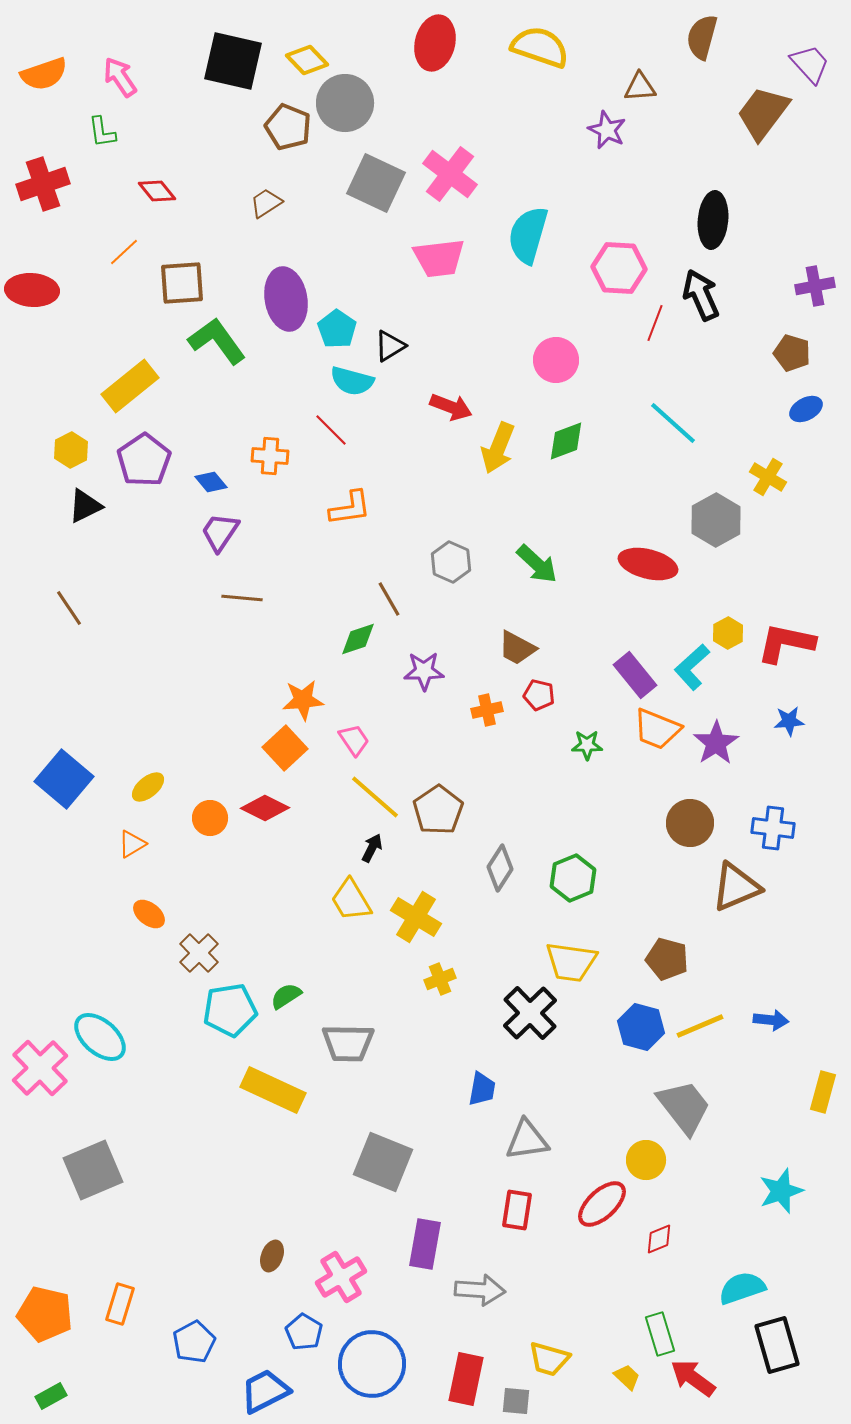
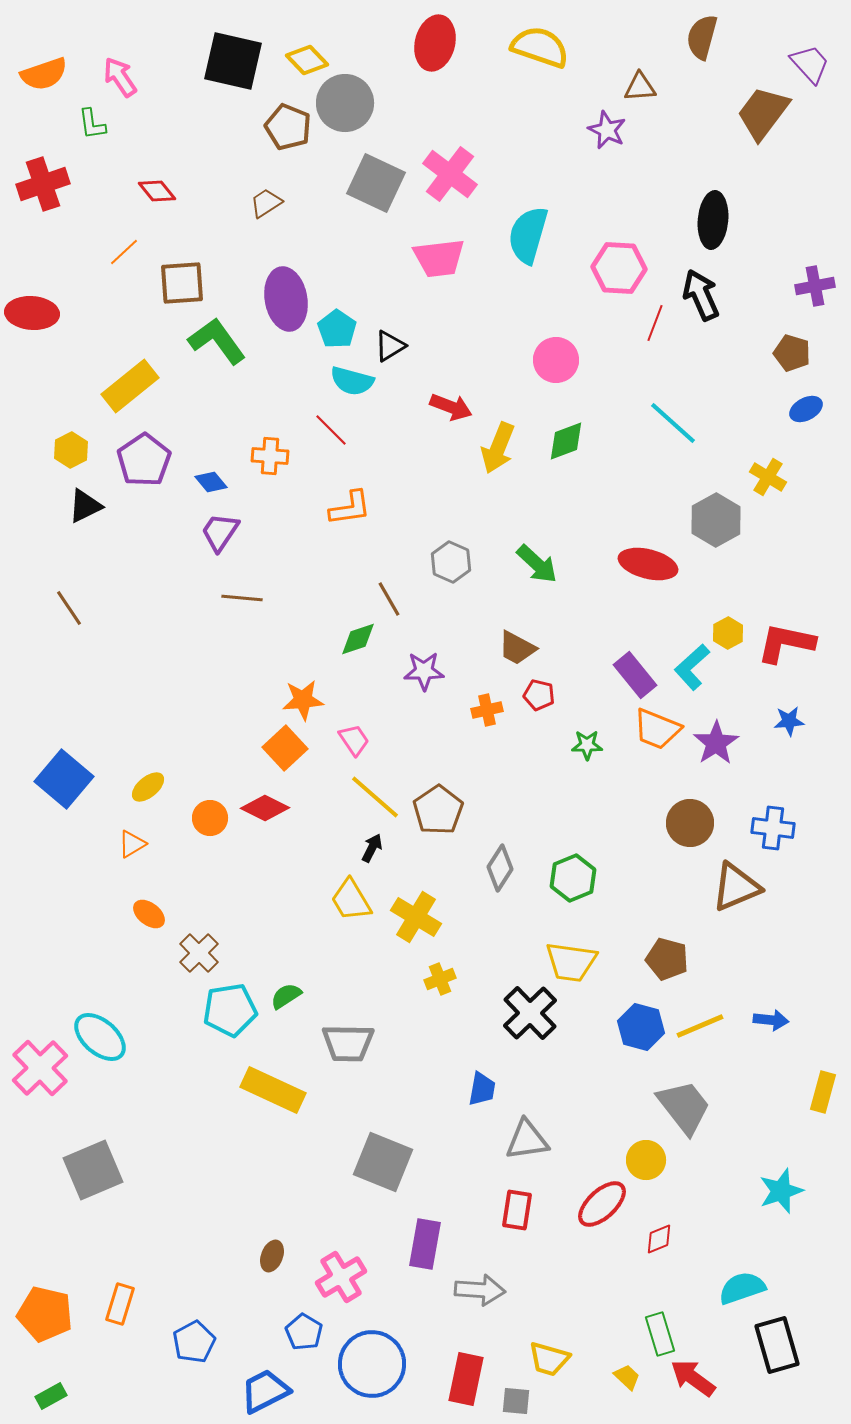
green L-shape at (102, 132): moved 10 px left, 8 px up
red ellipse at (32, 290): moved 23 px down
